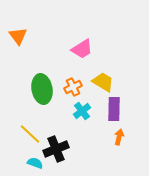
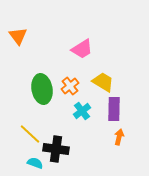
orange cross: moved 3 px left, 1 px up; rotated 12 degrees counterclockwise
black cross: rotated 30 degrees clockwise
